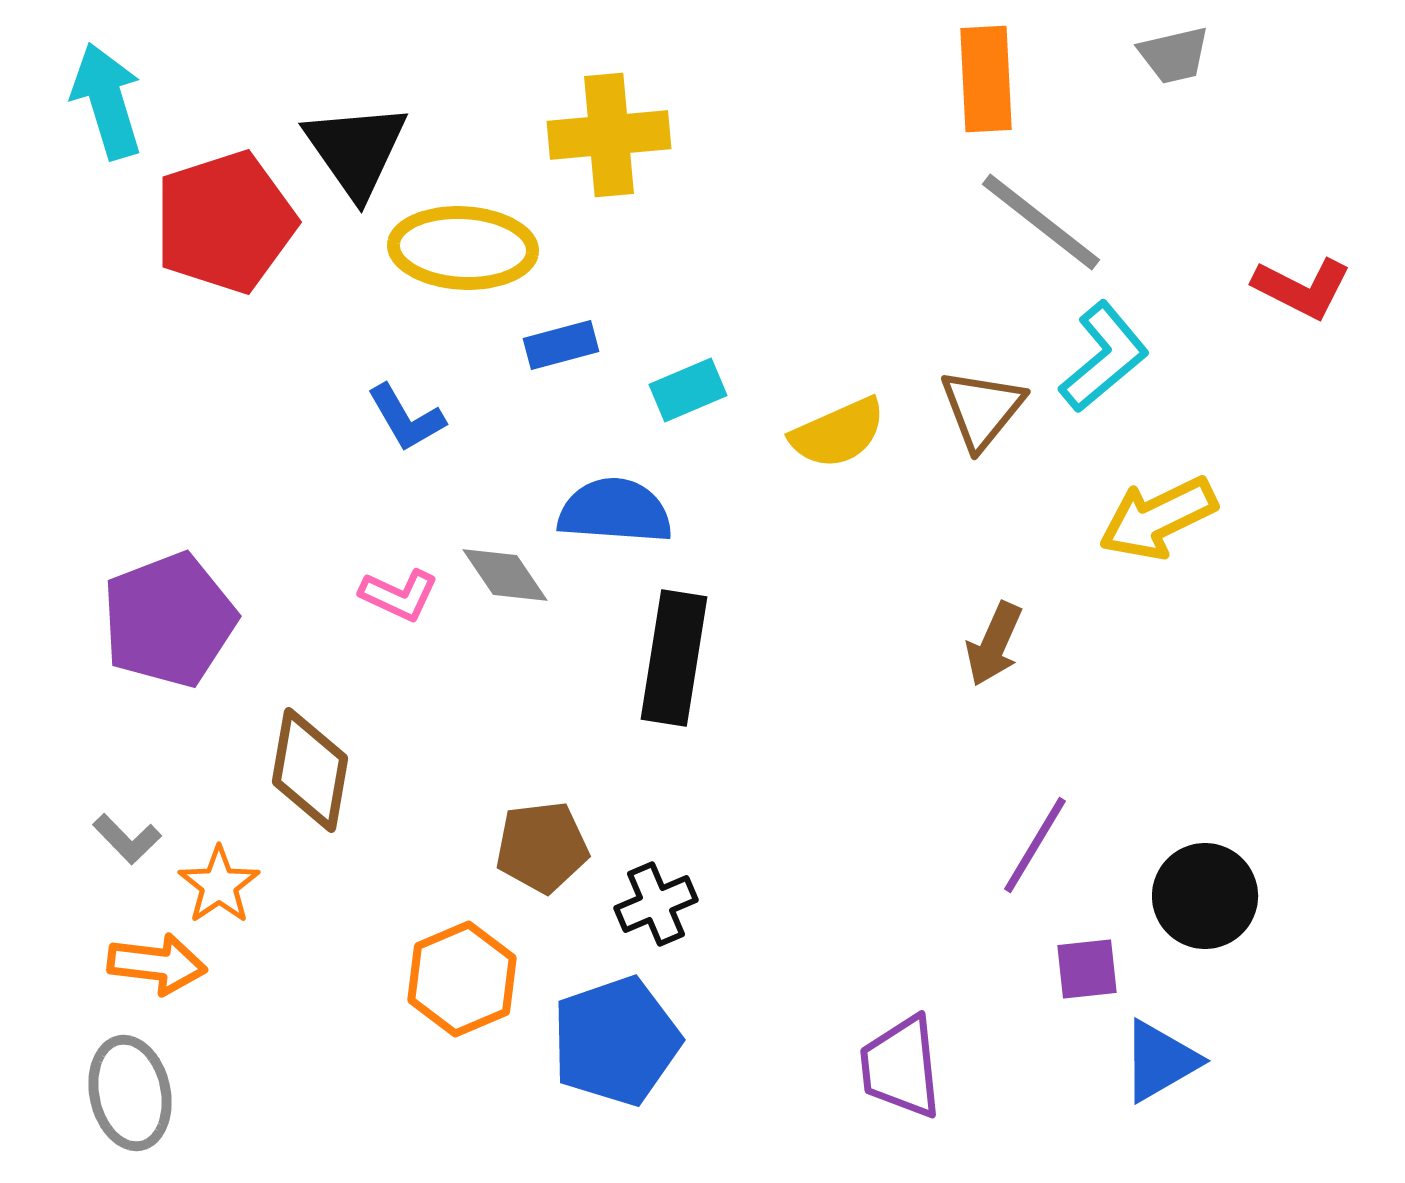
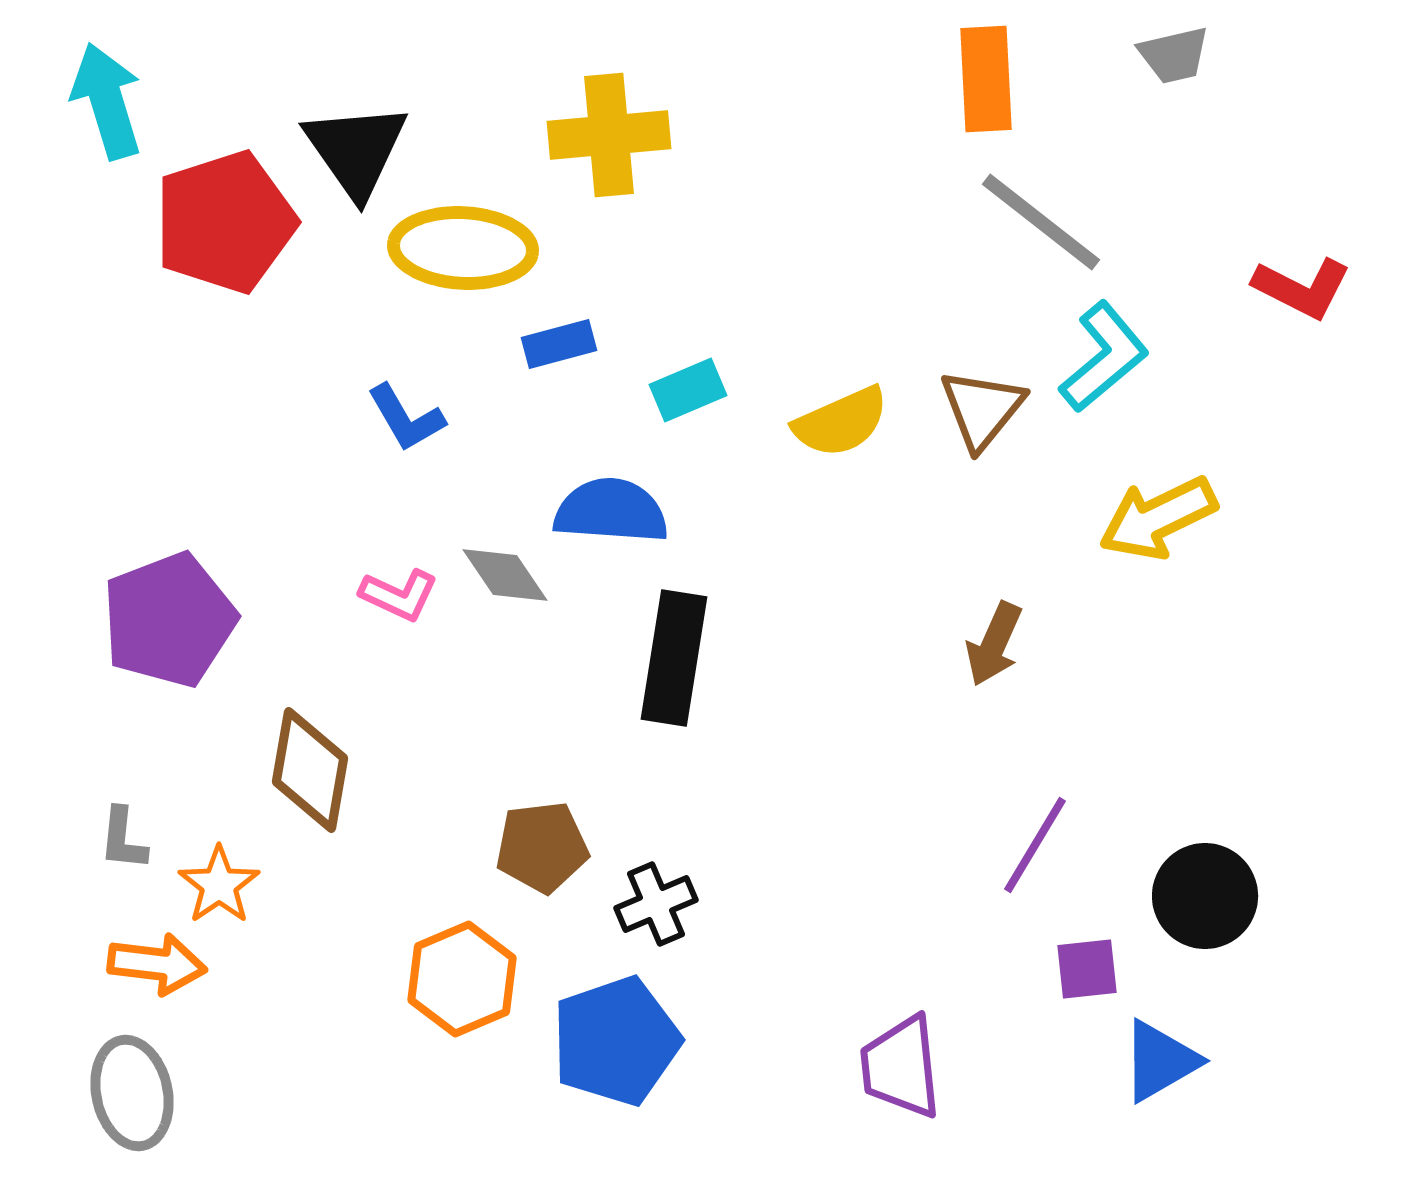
blue rectangle: moved 2 px left, 1 px up
yellow semicircle: moved 3 px right, 11 px up
blue semicircle: moved 4 px left
gray L-shape: moved 4 px left; rotated 50 degrees clockwise
gray ellipse: moved 2 px right
